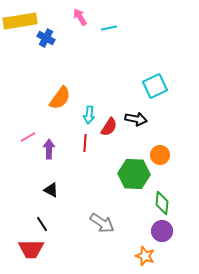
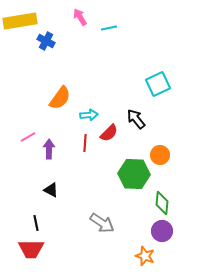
blue cross: moved 3 px down
cyan square: moved 3 px right, 2 px up
cyan arrow: rotated 102 degrees counterclockwise
black arrow: rotated 140 degrees counterclockwise
red semicircle: moved 6 px down; rotated 12 degrees clockwise
black line: moved 6 px left, 1 px up; rotated 21 degrees clockwise
